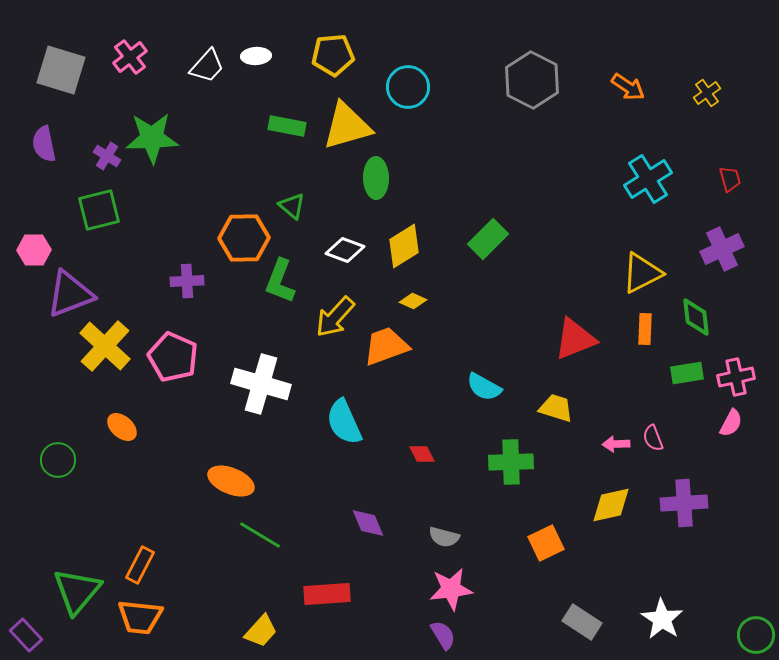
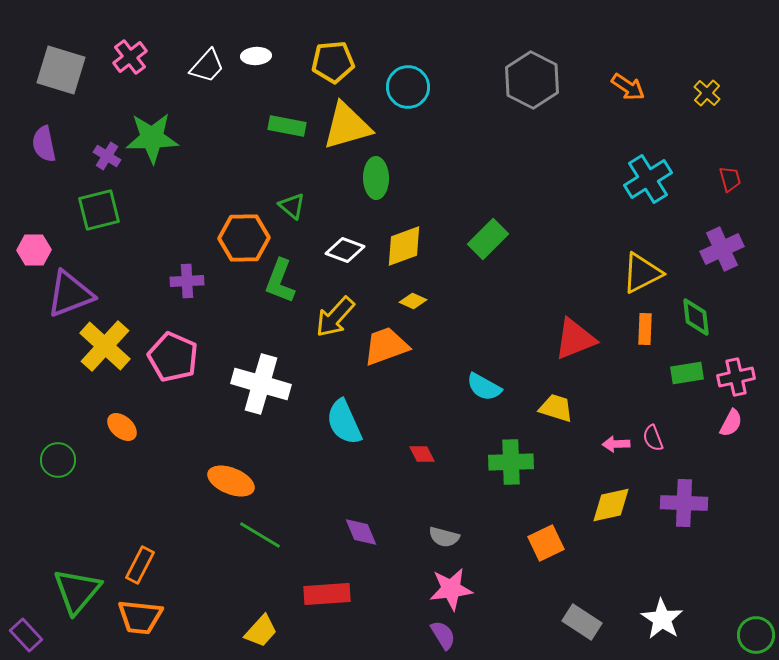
yellow pentagon at (333, 55): moved 7 px down
yellow cross at (707, 93): rotated 12 degrees counterclockwise
yellow diamond at (404, 246): rotated 12 degrees clockwise
purple cross at (684, 503): rotated 6 degrees clockwise
purple diamond at (368, 523): moved 7 px left, 9 px down
